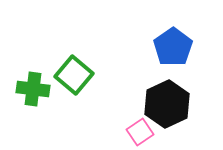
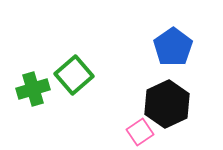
green square: rotated 9 degrees clockwise
green cross: rotated 24 degrees counterclockwise
